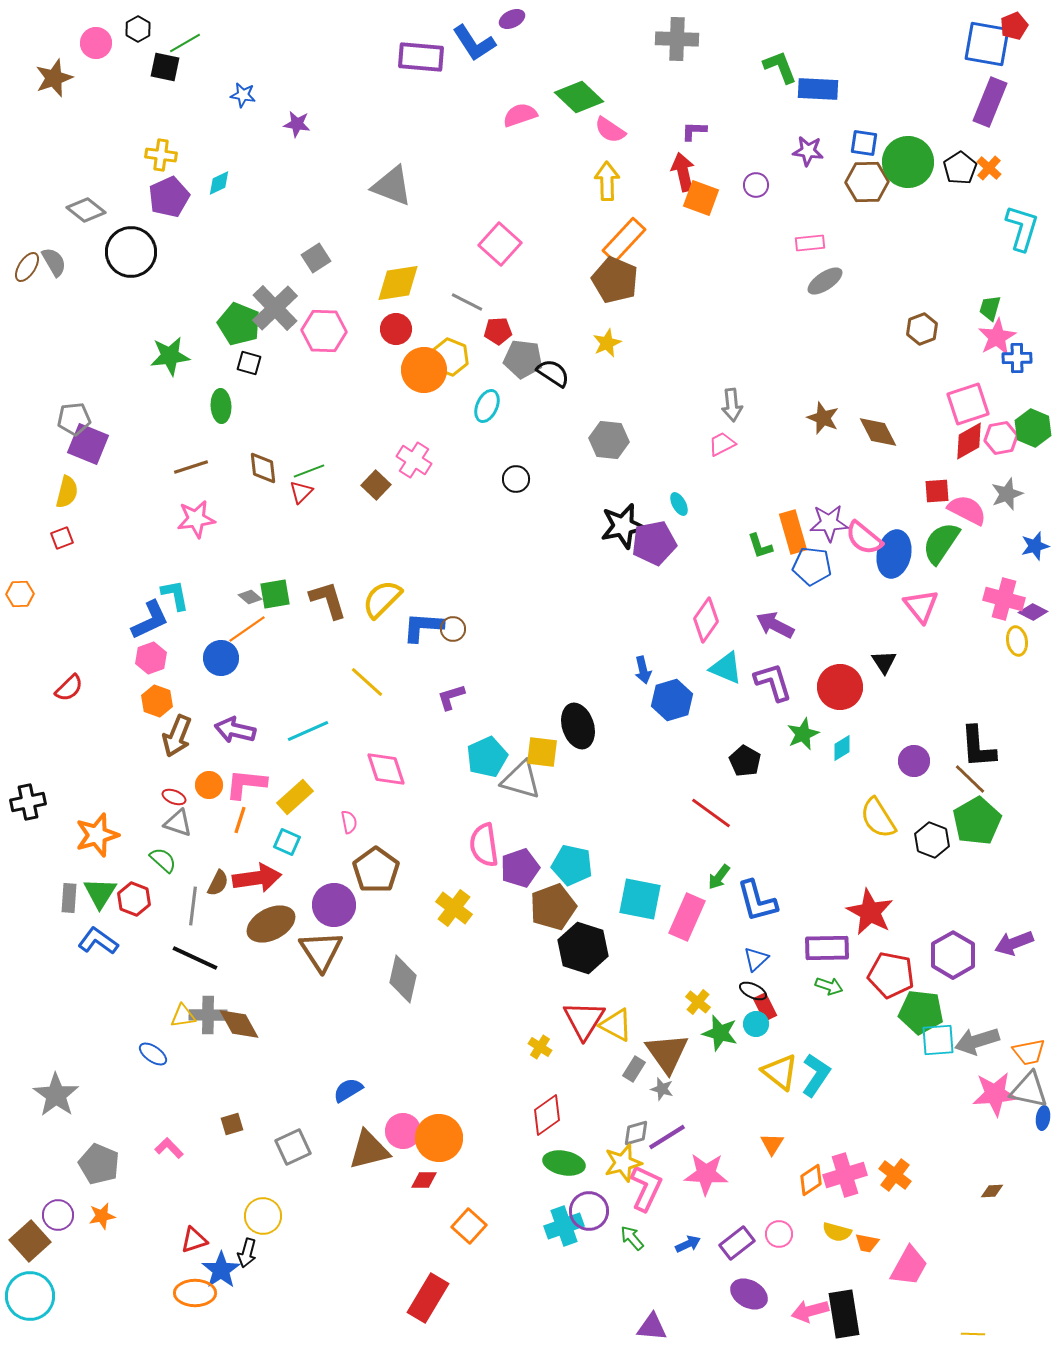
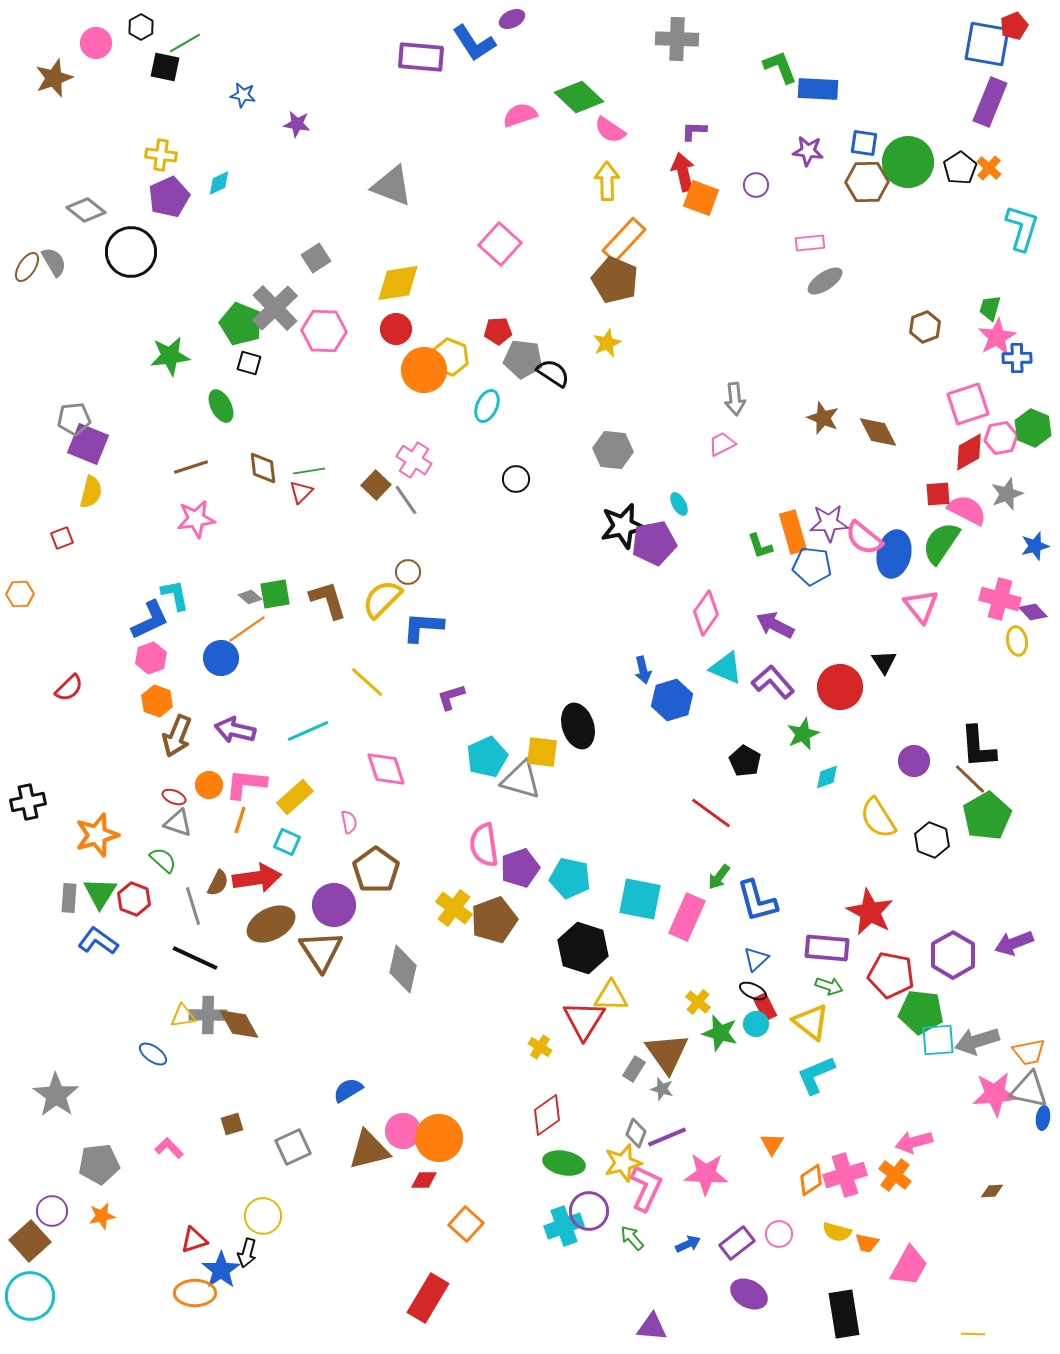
black hexagon at (138, 29): moved 3 px right, 2 px up
gray line at (467, 302): moved 61 px left, 198 px down; rotated 28 degrees clockwise
green pentagon at (239, 324): moved 2 px right
brown hexagon at (922, 329): moved 3 px right, 2 px up
gray arrow at (732, 405): moved 3 px right, 6 px up
green ellipse at (221, 406): rotated 24 degrees counterclockwise
gray hexagon at (609, 440): moved 4 px right, 10 px down
red diamond at (969, 441): moved 11 px down
green line at (309, 471): rotated 12 degrees clockwise
red square at (937, 491): moved 1 px right, 3 px down
yellow semicircle at (67, 492): moved 24 px right
pink cross at (1004, 599): moved 4 px left
purple diamond at (1033, 612): rotated 20 degrees clockwise
pink diamond at (706, 620): moved 7 px up
brown circle at (453, 629): moved 45 px left, 57 px up
purple L-shape at (773, 682): rotated 24 degrees counterclockwise
cyan diamond at (842, 748): moved 15 px left, 29 px down; rotated 12 degrees clockwise
green pentagon at (977, 821): moved 10 px right, 5 px up
cyan pentagon at (572, 865): moved 2 px left, 13 px down
gray line at (193, 906): rotated 24 degrees counterclockwise
brown pentagon at (553, 907): moved 59 px left, 13 px down
purple rectangle at (827, 948): rotated 6 degrees clockwise
gray diamond at (403, 979): moved 10 px up
yellow triangle at (616, 1025): moved 5 px left, 29 px up; rotated 27 degrees counterclockwise
yellow triangle at (780, 1072): moved 31 px right, 50 px up
cyan L-shape at (816, 1075): rotated 147 degrees counterclockwise
gray diamond at (636, 1133): rotated 52 degrees counterclockwise
purple line at (667, 1137): rotated 9 degrees clockwise
gray pentagon at (99, 1164): rotated 30 degrees counterclockwise
purple circle at (58, 1215): moved 6 px left, 4 px up
orange square at (469, 1226): moved 3 px left, 2 px up
pink arrow at (810, 1311): moved 104 px right, 169 px up
